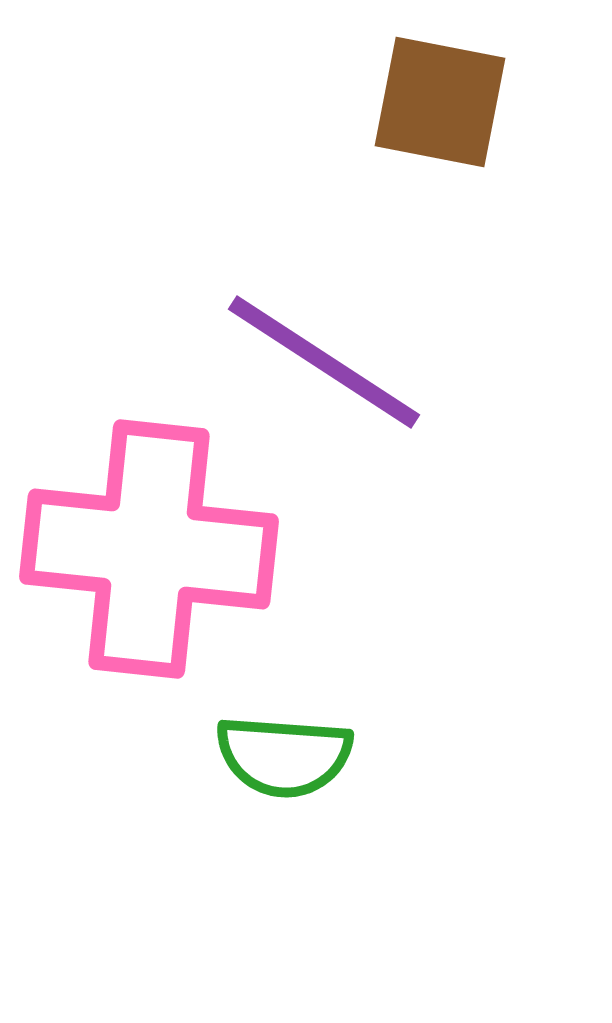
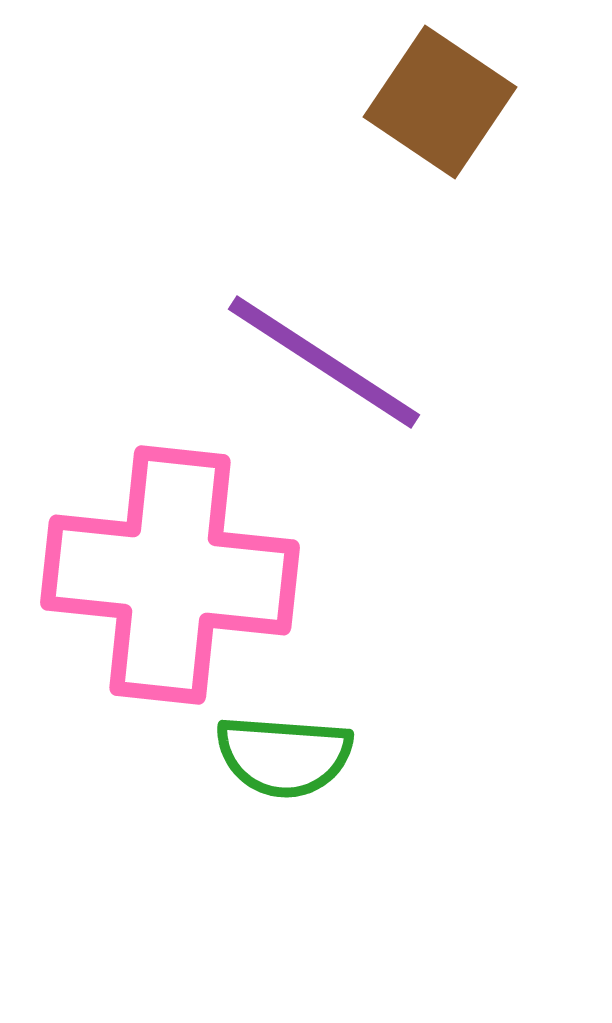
brown square: rotated 23 degrees clockwise
pink cross: moved 21 px right, 26 px down
